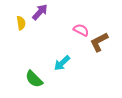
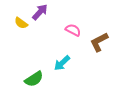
yellow semicircle: rotated 136 degrees clockwise
pink semicircle: moved 8 px left
green semicircle: rotated 78 degrees counterclockwise
